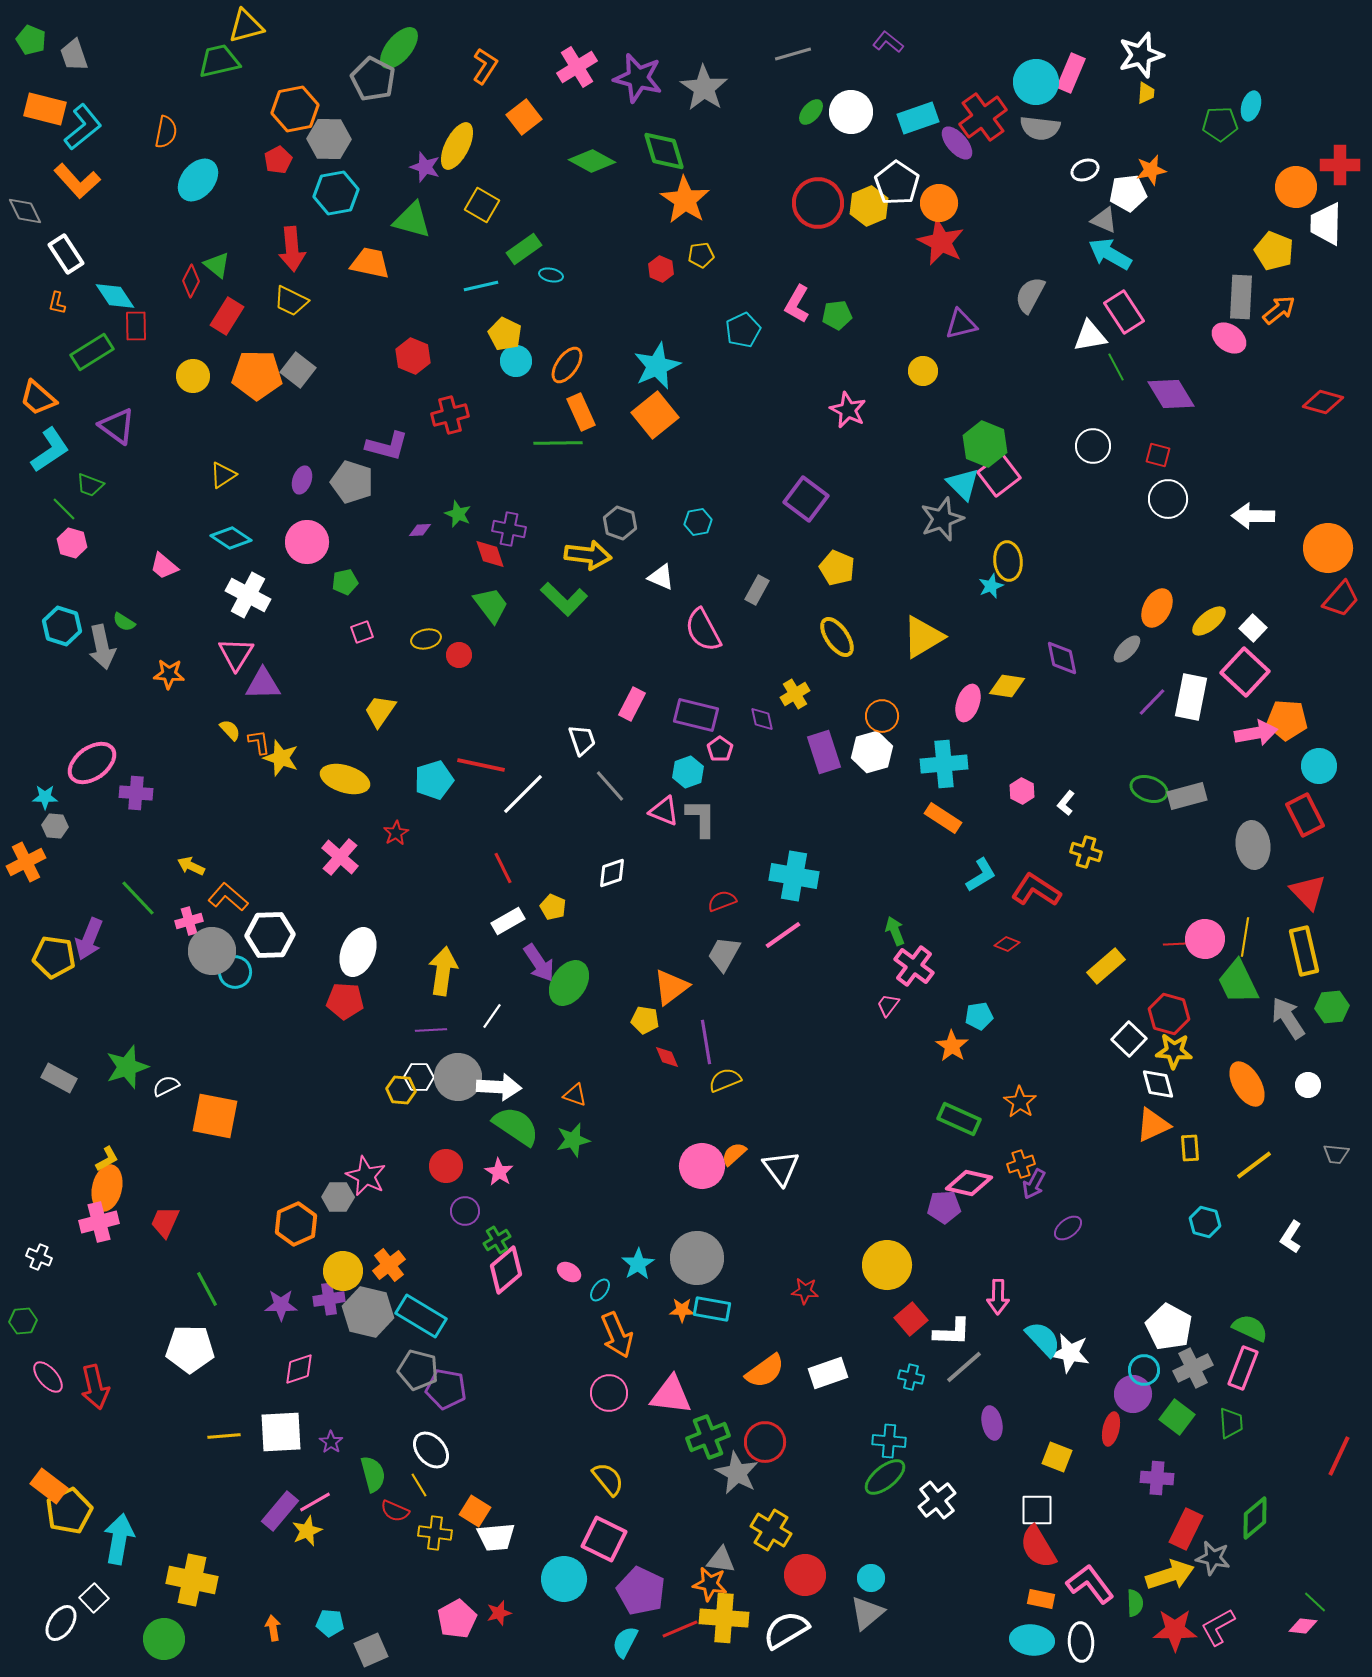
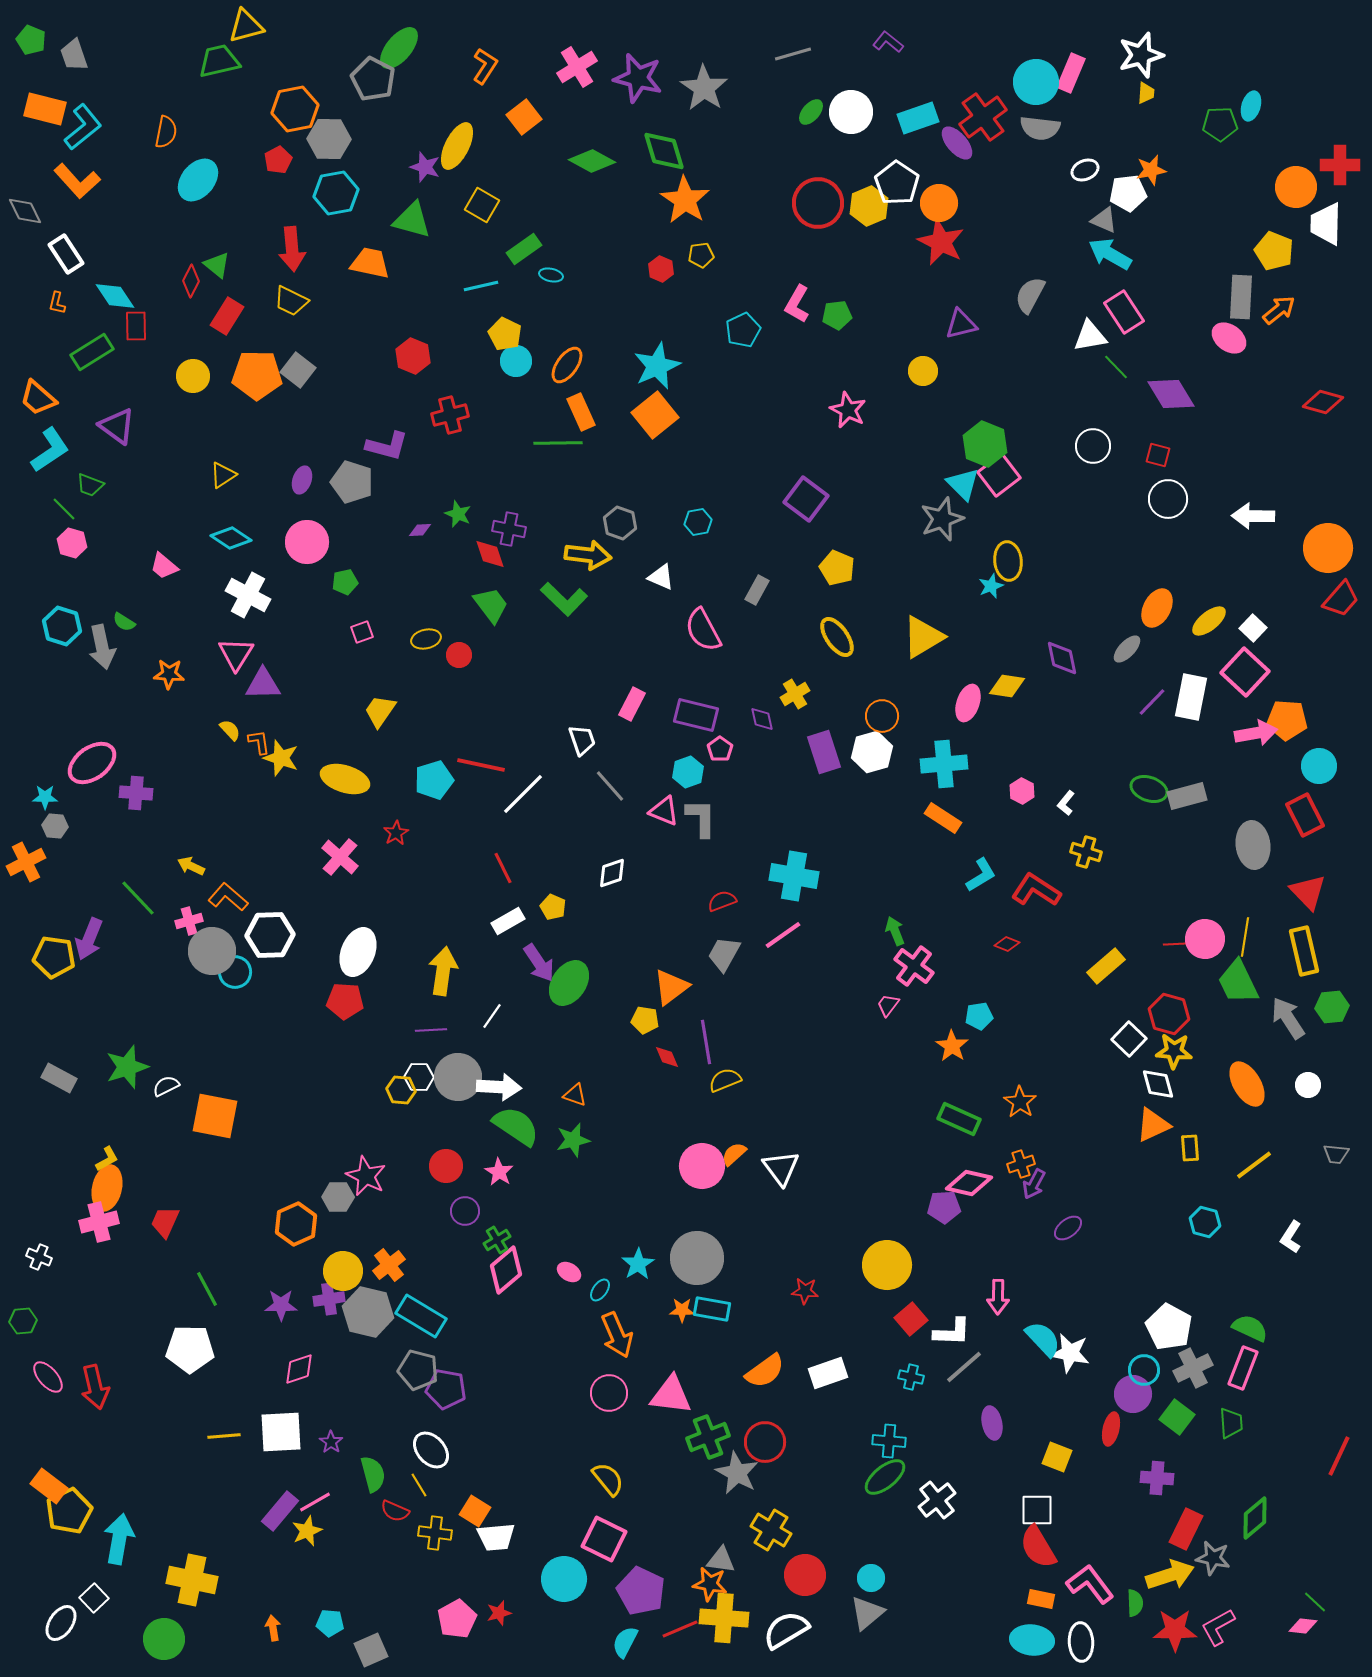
green line at (1116, 367): rotated 16 degrees counterclockwise
